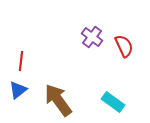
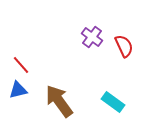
red line: moved 4 px down; rotated 48 degrees counterclockwise
blue triangle: rotated 24 degrees clockwise
brown arrow: moved 1 px right, 1 px down
